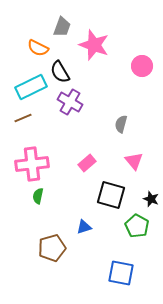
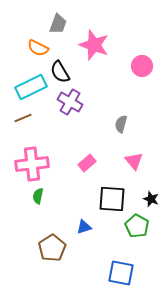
gray trapezoid: moved 4 px left, 3 px up
black square: moved 1 px right, 4 px down; rotated 12 degrees counterclockwise
brown pentagon: rotated 16 degrees counterclockwise
